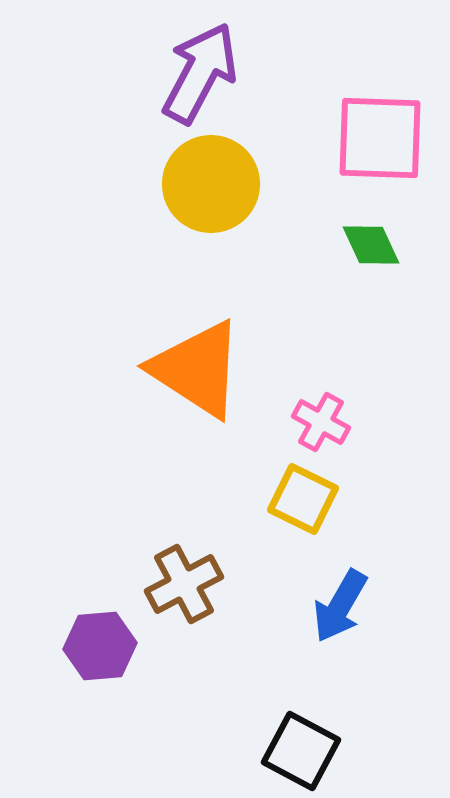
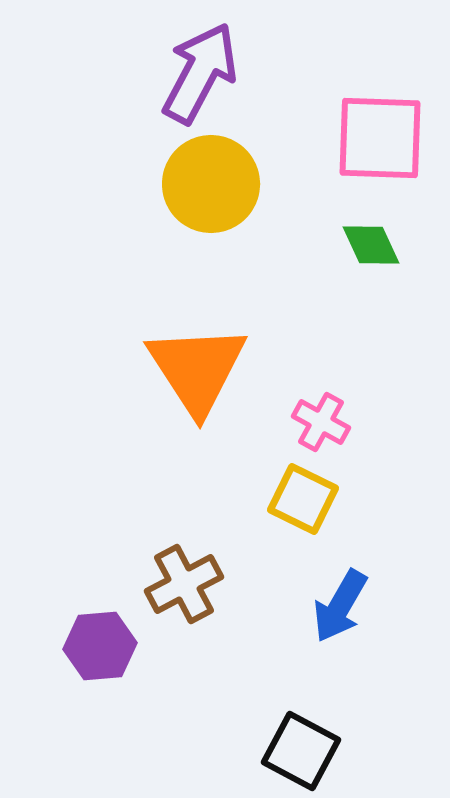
orange triangle: rotated 24 degrees clockwise
